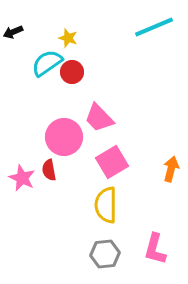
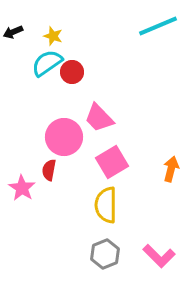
cyan line: moved 4 px right, 1 px up
yellow star: moved 15 px left, 2 px up
red semicircle: rotated 20 degrees clockwise
pink star: moved 10 px down; rotated 8 degrees clockwise
pink L-shape: moved 4 px right, 7 px down; rotated 60 degrees counterclockwise
gray hexagon: rotated 16 degrees counterclockwise
